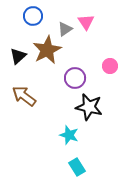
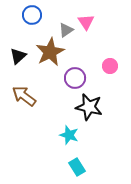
blue circle: moved 1 px left, 1 px up
gray triangle: moved 1 px right, 1 px down
brown star: moved 3 px right, 2 px down
